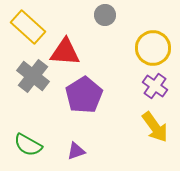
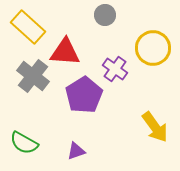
purple cross: moved 40 px left, 17 px up
green semicircle: moved 4 px left, 2 px up
